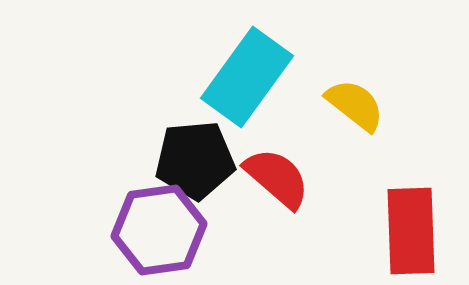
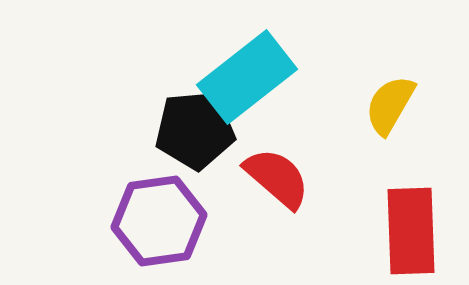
cyan rectangle: rotated 16 degrees clockwise
yellow semicircle: moved 35 px right; rotated 98 degrees counterclockwise
black pentagon: moved 30 px up
purple hexagon: moved 9 px up
